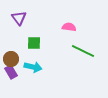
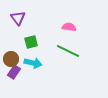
purple triangle: moved 1 px left
green square: moved 3 px left, 1 px up; rotated 16 degrees counterclockwise
green line: moved 15 px left
cyan arrow: moved 4 px up
purple rectangle: moved 3 px right; rotated 64 degrees clockwise
